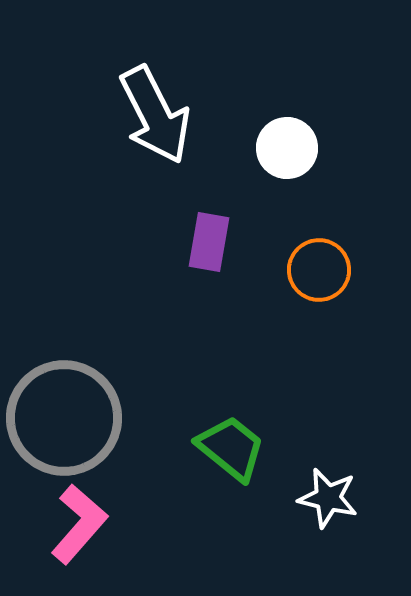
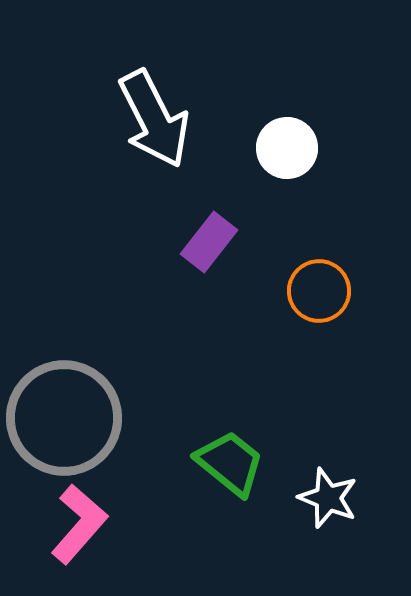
white arrow: moved 1 px left, 4 px down
purple rectangle: rotated 28 degrees clockwise
orange circle: moved 21 px down
green trapezoid: moved 1 px left, 15 px down
white star: rotated 8 degrees clockwise
